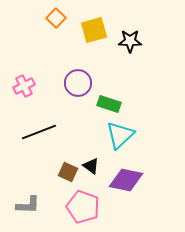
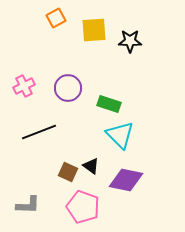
orange square: rotated 18 degrees clockwise
yellow square: rotated 12 degrees clockwise
purple circle: moved 10 px left, 5 px down
cyan triangle: rotated 32 degrees counterclockwise
